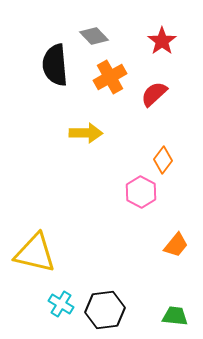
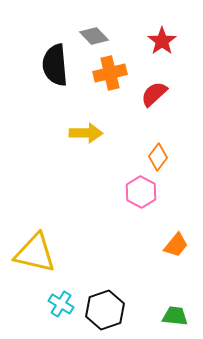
orange cross: moved 4 px up; rotated 16 degrees clockwise
orange diamond: moved 5 px left, 3 px up
black hexagon: rotated 12 degrees counterclockwise
